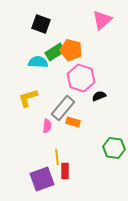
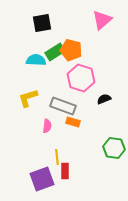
black square: moved 1 px right, 1 px up; rotated 30 degrees counterclockwise
cyan semicircle: moved 2 px left, 2 px up
black semicircle: moved 5 px right, 3 px down
gray rectangle: moved 2 px up; rotated 70 degrees clockwise
